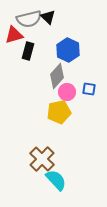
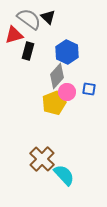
gray semicircle: rotated 130 degrees counterclockwise
blue hexagon: moved 1 px left, 2 px down
yellow pentagon: moved 5 px left, 9 px up; rotated 10 degrees counterclockwise
cyan semicircle: moved 8 px right, 5 px up
